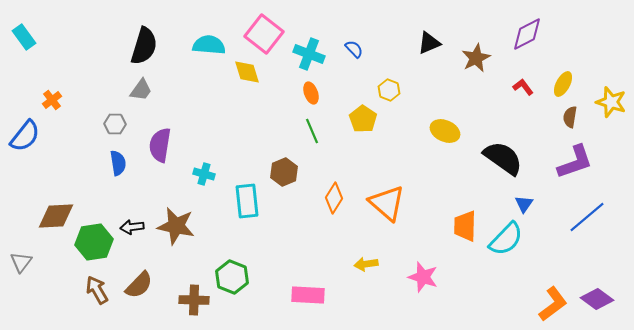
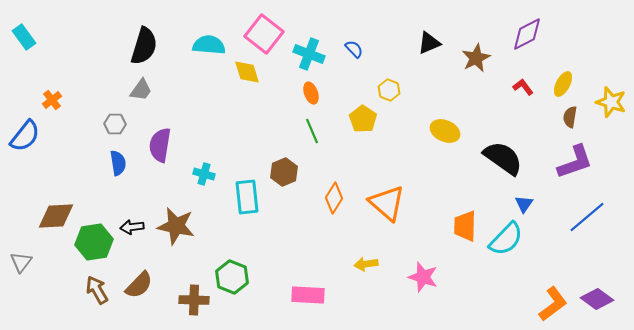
cyan rectangle at (247, 201): moved 4 px up
